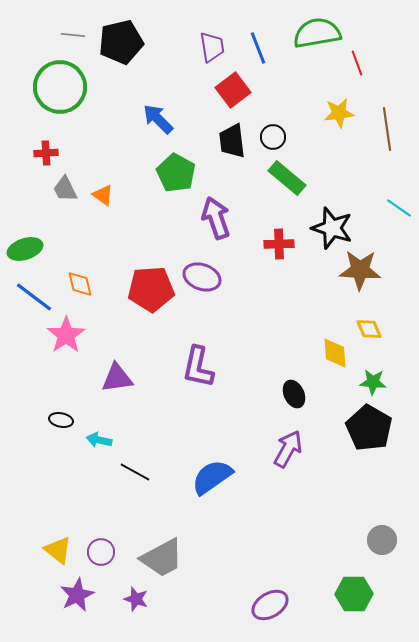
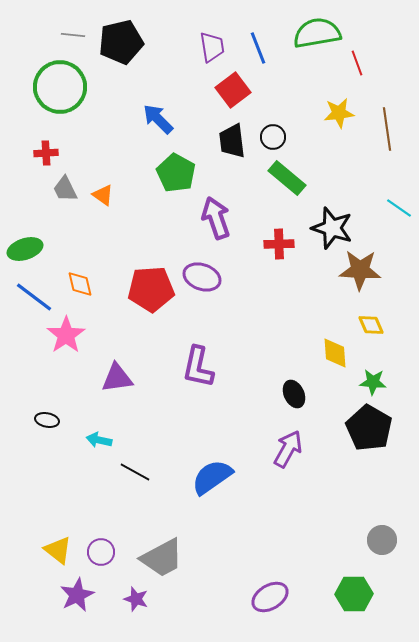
yellow diamond at (369, 329): moved 2 px right, 4 px up
black ellipse at (61, 420): moved 14 px left
purple ellipse at (270, 605): moved 8 px up
